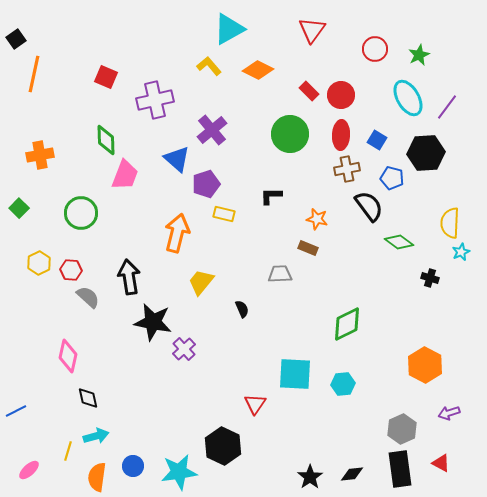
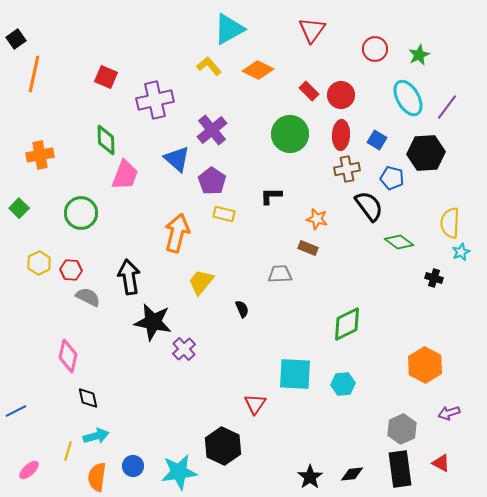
purple pentagon at (206, 184): moved 6 px right, 3 px up; rotated 20 degrees counterclockwise
black cross at (430, 278): moved 4 px right
gray semicircle at (88, 297): rotated 15 degrees counterclockwise
